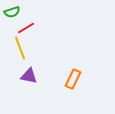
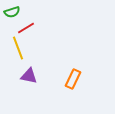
yellow line: moved 2 px left
